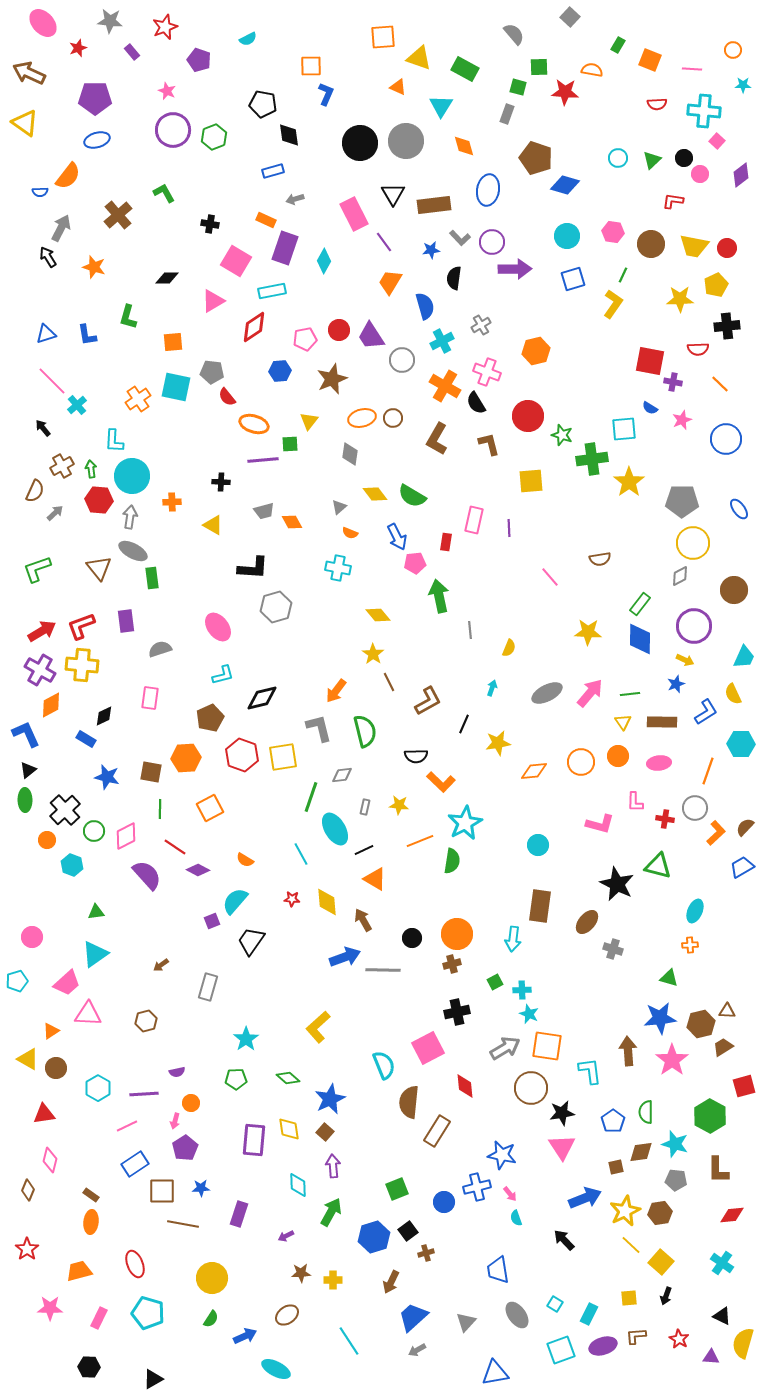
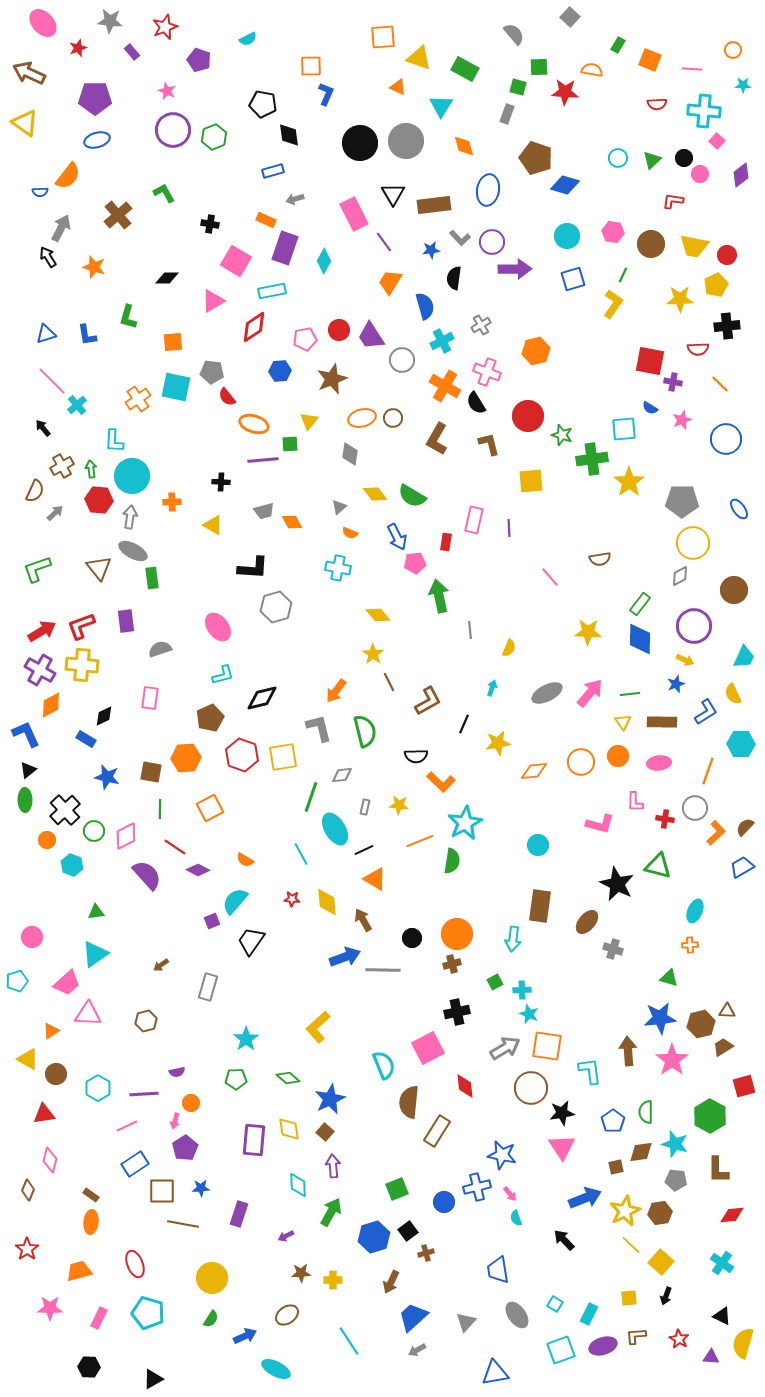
red circle at (727, 248): moved 7 px down
brown circle at (56, 1068): moved 6 px down
